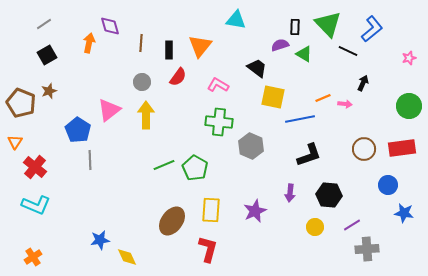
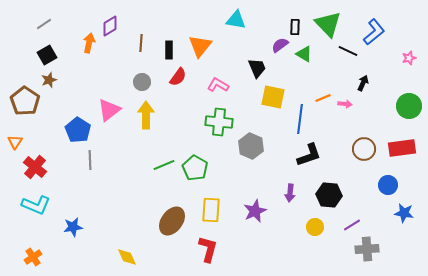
purple diamond at (110, 26): rotated 75 degrees clockwise
blue L-shape at (372, 29): moved 2 px right, 3 px down
purple semicircle at (280, 45): rotated 18 degrees counterclockwise
black trapezoid at (257, 68): rotated 30 degrees clockwise
brown star at (49, 91): moved 11 px up
brown pentagon at (21, 103): moved 4 px right, 2 px up; rotated 12 degrees clockwise
blue line at (300, 119): rotated 72 degrees counterclockwise
blue star at (100, 240): moved 27 px left, 13 px up
